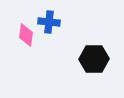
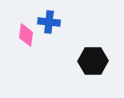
black hexagon: moved 1 px left, 2 px down
